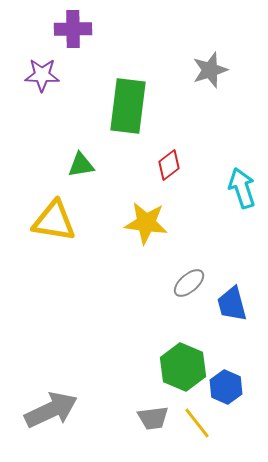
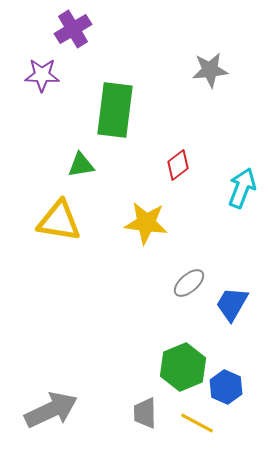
purple cross: rotated 30 degrees counterclockwise
gray star: rotated 12 degrees clockwise
green rectangle: moved 13 px left, 4 px down
red diamond: moved 9 px right
cyan arrow: rotated 39 degrees clockwise
yellow triangle: moved 5 px right
blue trapezoid: rotated 45 degrees clockwise
green hexagon: rotated 15 degrees clockwise
gray trapezoid: moved 8 px left, 5 px up; rotated 96 degrees clockwise
yellow line: rotated 24 degrees counterclockwise
